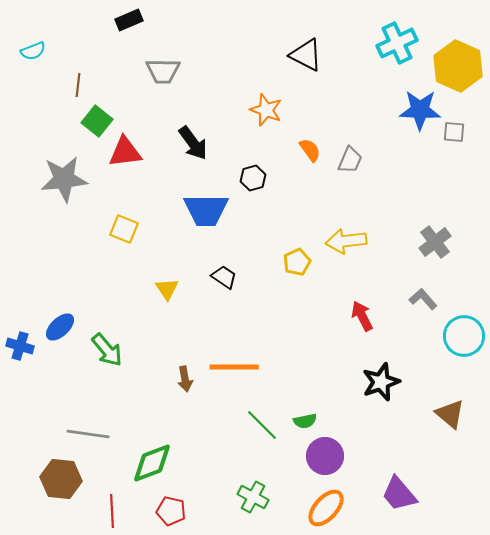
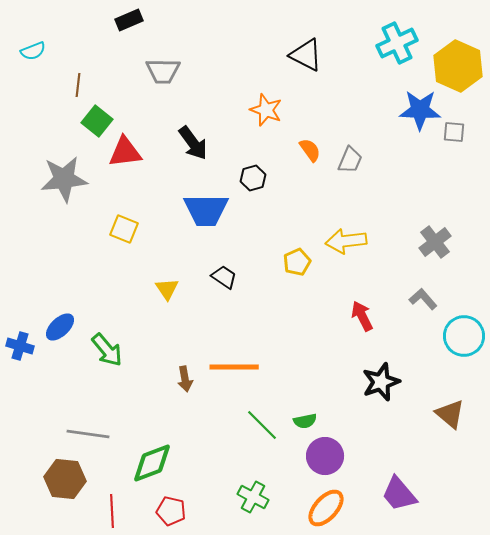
brown hexagon at (61, 479): moved 4 px right
